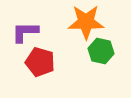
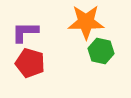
red pentagon: moved 10 px left, 1 px down
